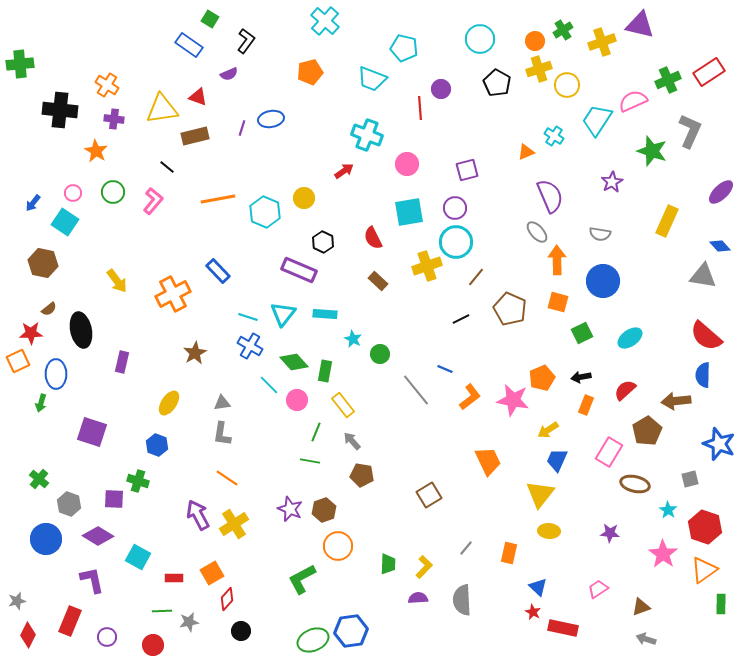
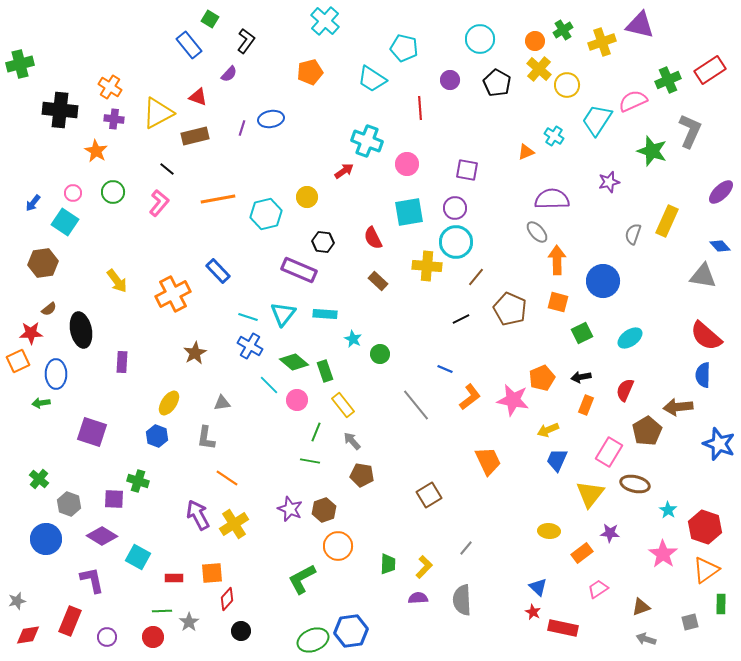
blue rectangle at (189, 45): rotated 16 degrees clockwise
green cross at (20, 64): rotated 8 degrees counterclockwise
yellow cross at (539, 69): rotated 30 degrees counterclockwise
red rectangle at (709, 72): moved 1 px right, 2 px up
purple semicircle at (229, 74): rotated 24 degrees counterclockwise
cyan trapezoid at (372, 79): rotated 12 degrees clockwise
orange cross at (107, 85): moved 3 px right, 2 px down
purple circle at (441, 89): moved 9 px right, 9 px up
yellow triangle at (162, 109): moved 4 px left, 4 px down; rotated 20 degrees counterclockwise
cyan cross at (367, 135): moved 6 px down
black line at (167, 167): moved 2 px down
purple square at (467, 170): rotated 25 degrees clockwise
purple star at (612, 182): moved 3 px left; rotated 15 degrees clockwise
purple semicircle at (550, 196): moved 2 px right, 3 px down; rotated 68 degrees counterclockwise
yellow circle at (304, 198): moved 3 px right, 1 px up
pink L-shape at (153, 201): moved 6 px right, 2 px down
cyan hexagon at (265, 212): moved 1 px right, 2 px down; rotated 24 degrees clockwise
gray semicircle at (600, 234): moved 33 px right; rotated 100 degrees clockwise
black hexagon at (323, 242): rotated 20 degrees counterclockwise
brown hexagon at (43, 263): rotated 20 degrees counterclockwise
yellow cross at (427, 266): rotated 24 degrees clockwise
purple rectangle at (122, 362): rotated 10 degrees counterclockwise
green diamond at (294, 362): rotated 8 degrees counterclockwise
green rectangle at (325, 371): rotated 30 degrees counterclockwise
gray line at (416, 390): moved 15 px down
red semicircle at (625, 390): rotated 25 degrees counterclockwise
brown arrow at (676, 401): moved 2 px right, 6 px down
green arrow at (41, 403): rotated 66 degrees clockwise
yellow arrow at (548, 430): rotated 10 degrees clockwise
gray L-shape at (222, 434): moved 16 px left, 4 px down
blue hexagon at (157, 445): moved 9 px up
gray square at (690, 479): moved 143 px down
yellow triangle at (540, 494): moved 50 px right
purple diamond at (98, 536): moved 4 px right
orange rectangle at (509, 553): moved 73 px right; rotated 40 degrees clockwise
orange triangle at (704, 570): moved 2 px right
orange square at (212, 573): rotated 25 degrees clockwise
gray star at (189, 622): rotated 24 degrees counterclockwise
red diamond at (28, 635): rotated 55 degrees clockwise
red circle at (153, 645): moved 8 px up
